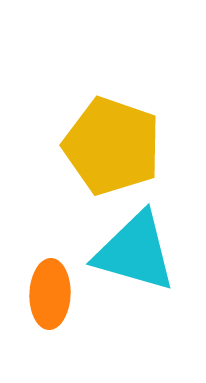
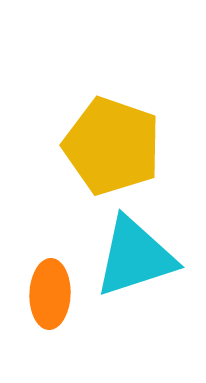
cyan triangle: moved 5 px down; rotated 34 degrees counterclockwise
